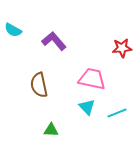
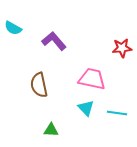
cyan semicircle: moved 2 px up
cyan triangle: moved 1 px left, 1 px down
cyan line: rotated 30 degrees clockwise
